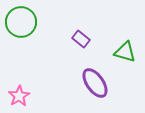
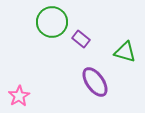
green circle: moved 31 px right
purple ellipse: moved 1 px up
